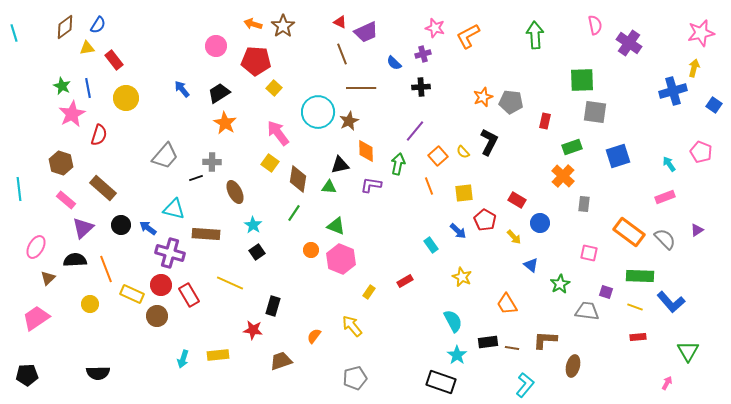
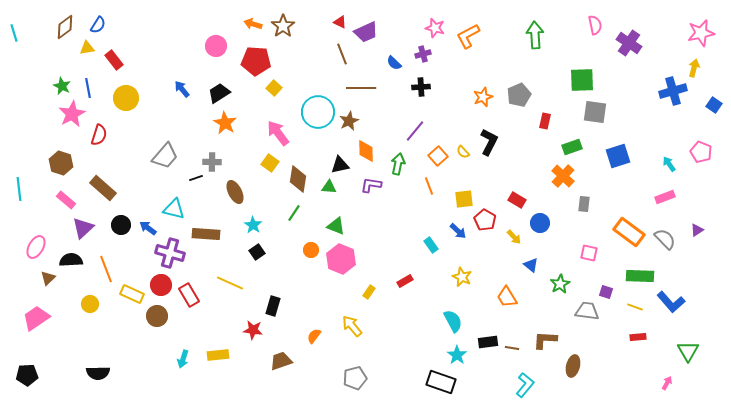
gray pentagon at (511, 102): moved 8 px right, 7 px up; rotated 30 degrees counterclockwise
yellow square at (464, 193): moved 6 px down
black semicircle at (75, 260): moved 4 px left
orange trapezoid at (507, 304): moved 7 px up
